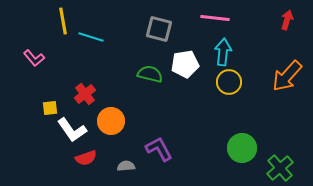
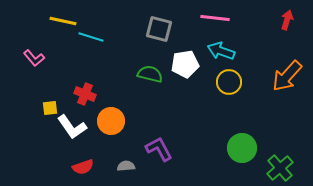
yellow line: rotated 68 degrees counterclockwise
cyan arrow: moved 2 px left, 1 px up; rotated 76 degrees counterclockwise
red cross: rotated 30 degrees counterclockwise
white L-shape: moved 3 px up
red semicircle: moved 3 px left, 9 px down
